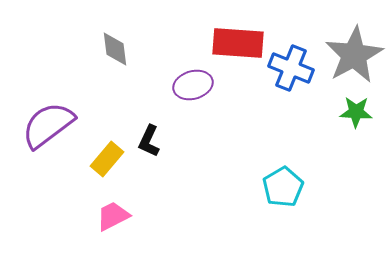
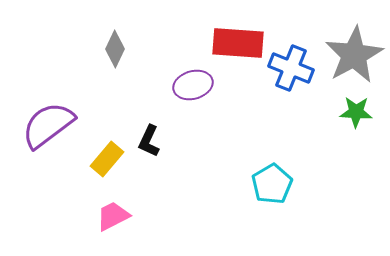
gray diamond: rotated 33 degrees clockwise
cyan pentagon: moved 11 px left, 3 px up
